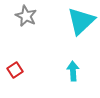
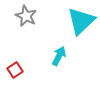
cyan arrow: moved 14 px left, 15 px up; rotated 30 degrees clockwise
